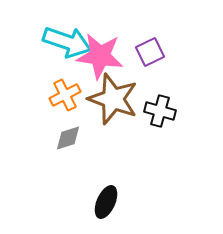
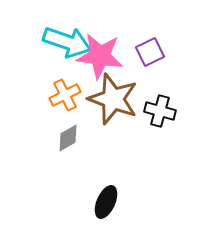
gray diamond: rotated 12 degrees counterclockwise
